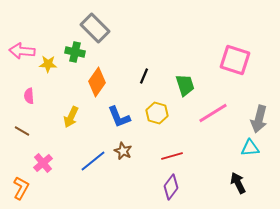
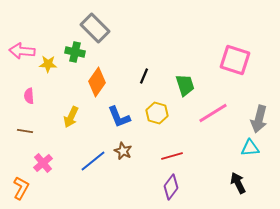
brown line: moved 3 px right; rotated 21 degrees counterclockwise
